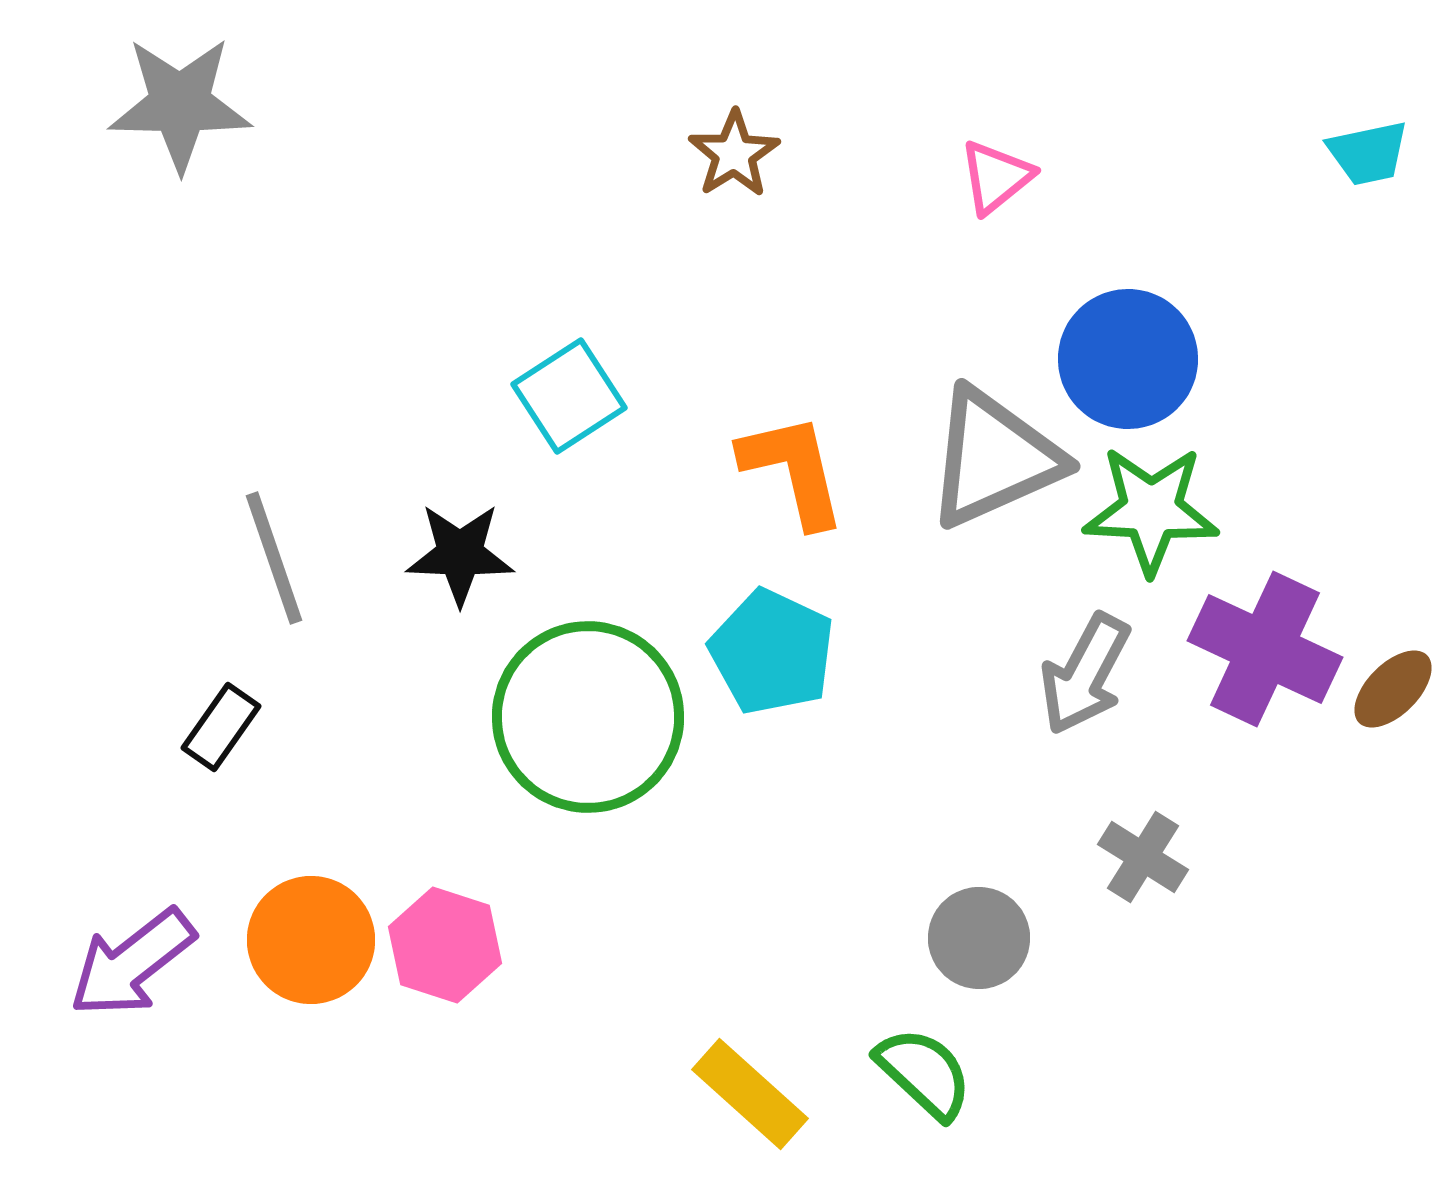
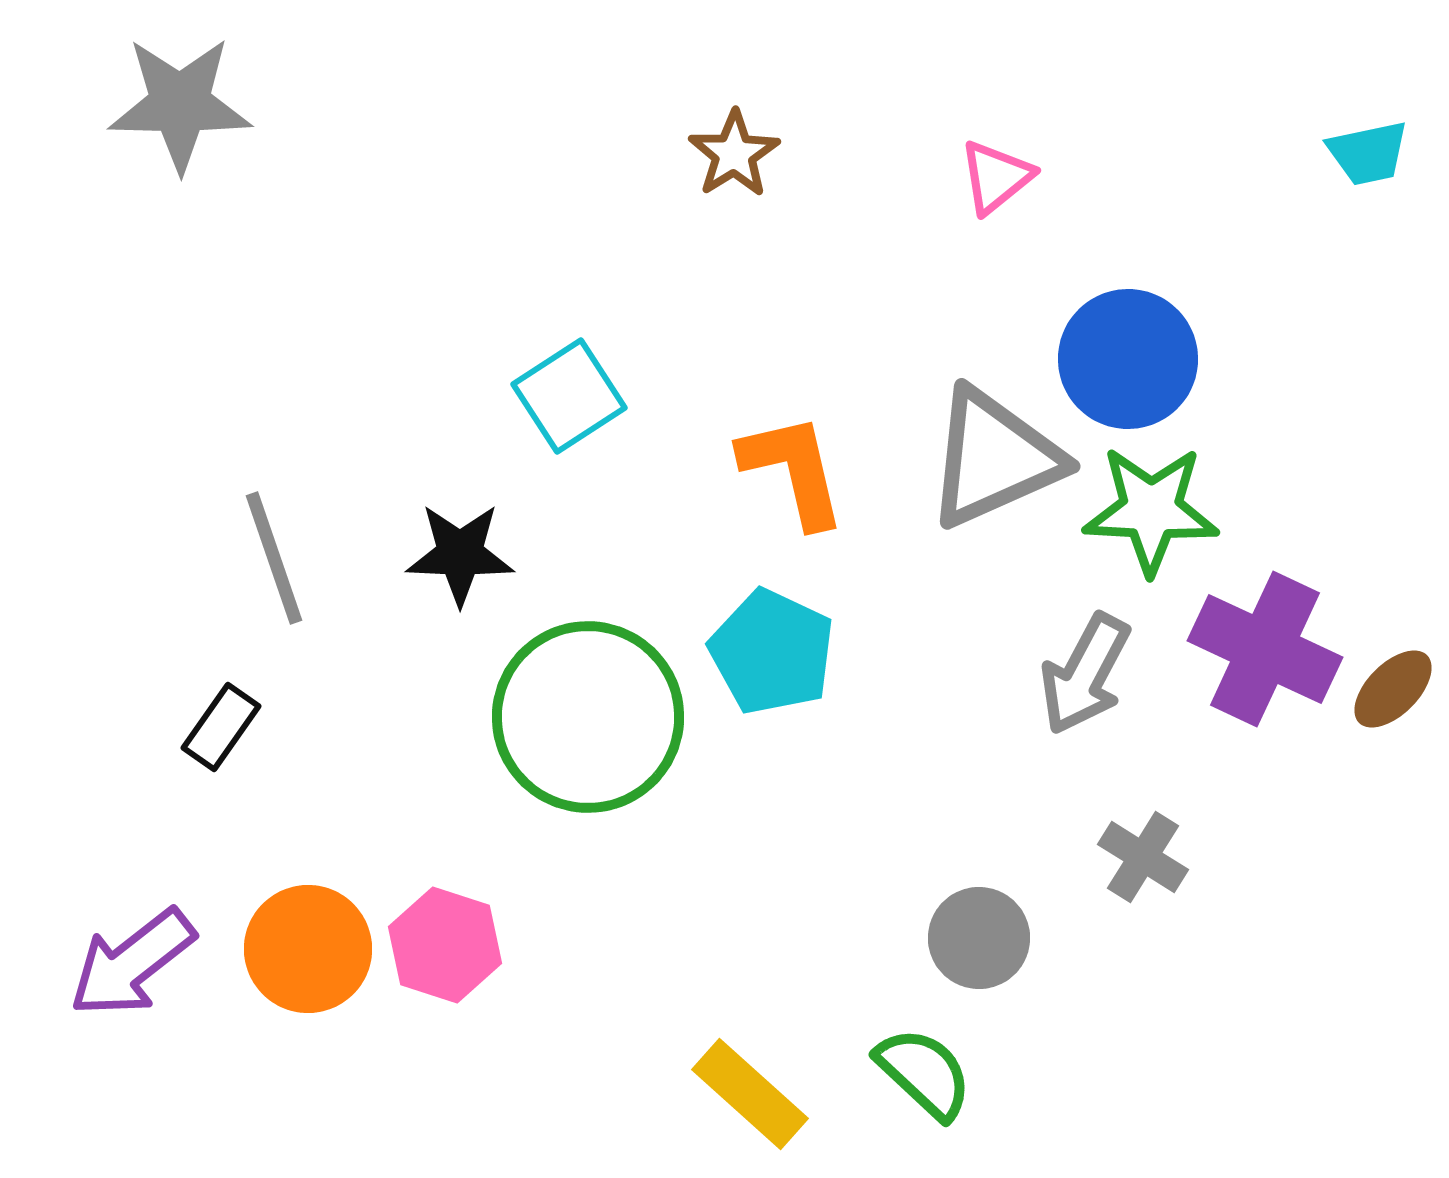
orange circle: moved 3 px left, 9 px down
